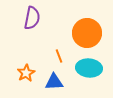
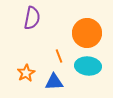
cyan ellipse: moved 1 px left, 2 px up
